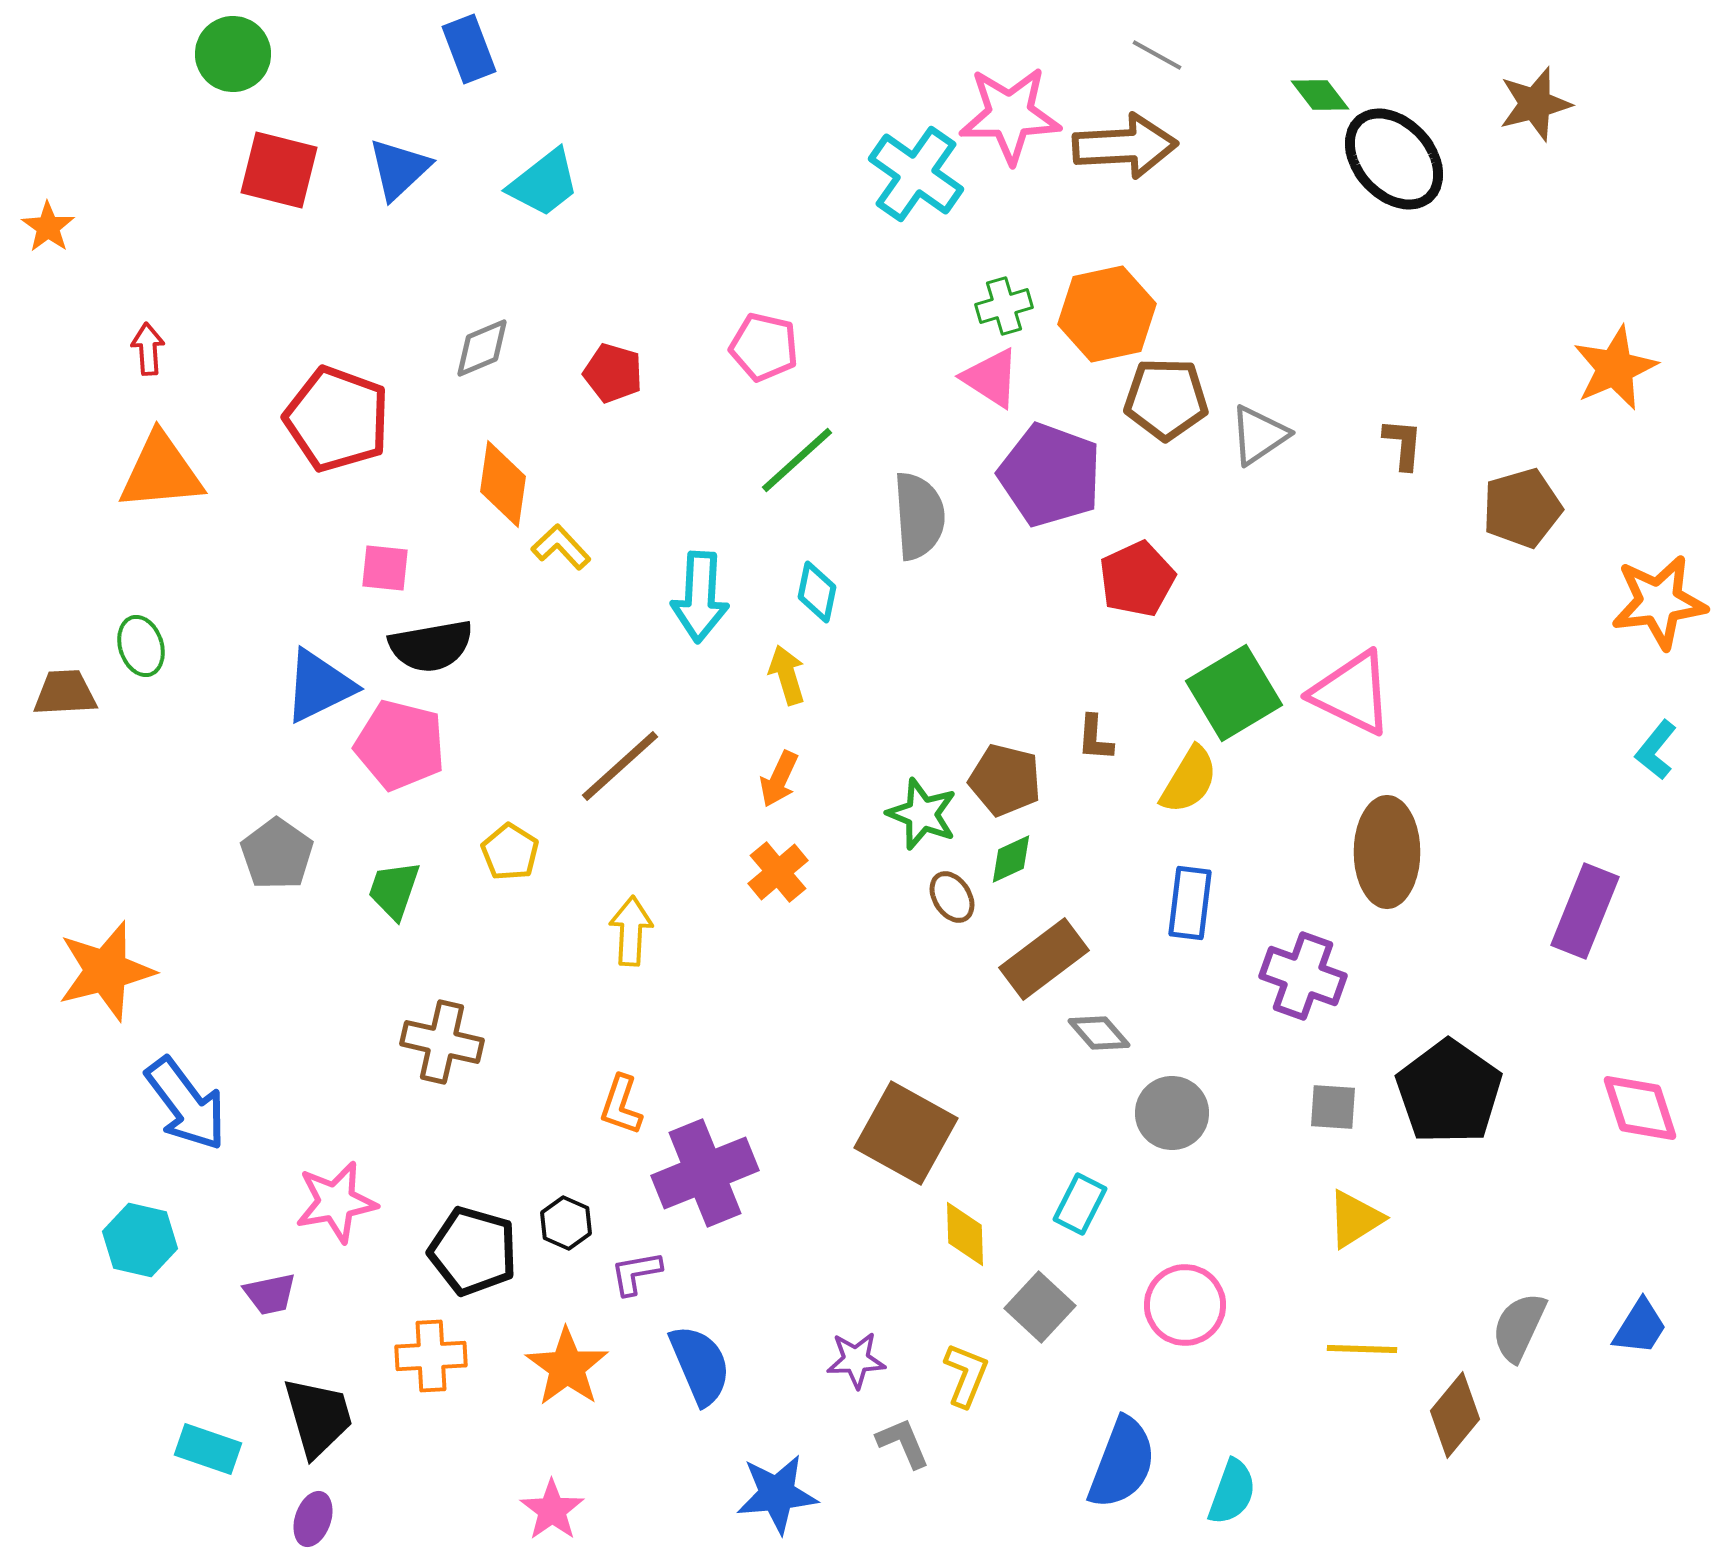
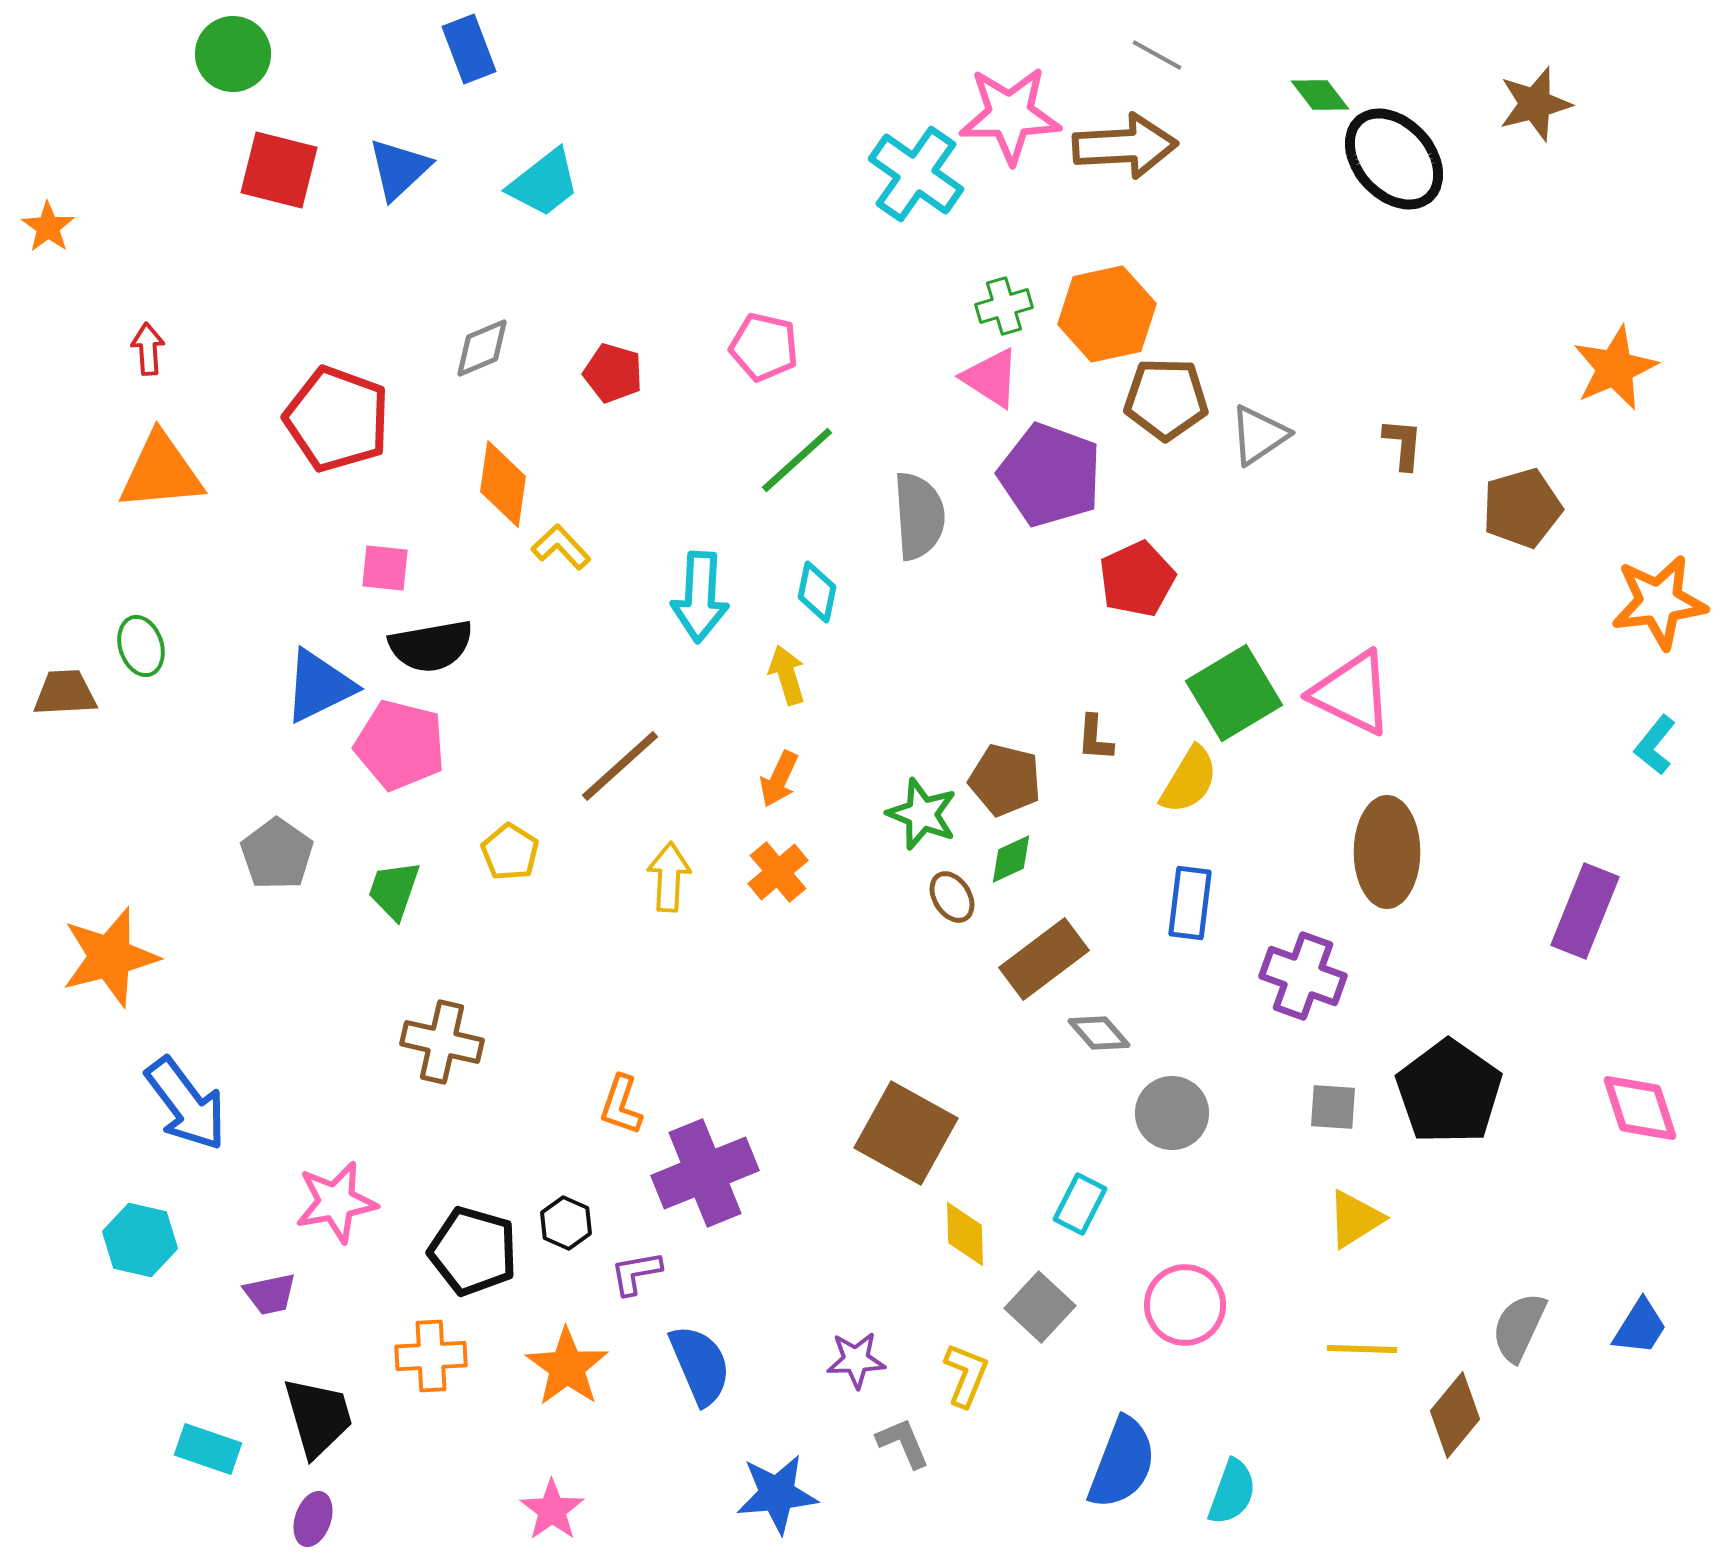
cyan L-shape at (1656, 750): moved 1 px left, 5 px up
yellow arrow at (631, 931): moved 38 px right, 54 px up
orange star at (106, 971): moved 4 px right, 14 px up
